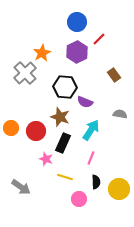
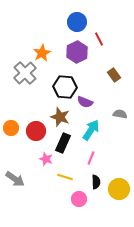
red line: rotated 72 degrees counterclockwise
gray arrow: moved 6 px left, 8 px up
